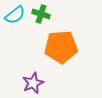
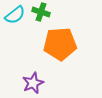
green cross: moved 2 px up
orange pentagon: moved 1 px left, 3 px up
